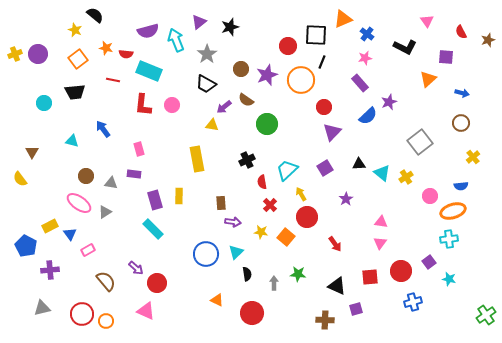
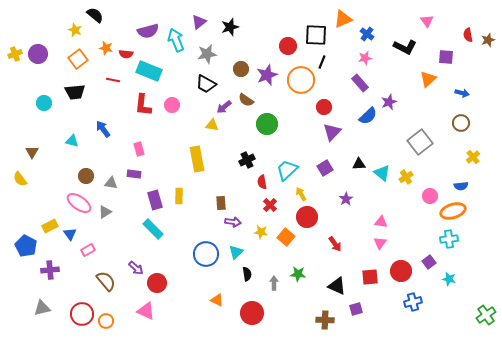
red semicircle at (461, 32): moved 7 px right, 3 px down; rotated 16 degrees clockwise
gray star at (207, 54): rotated 24 degrees clockwise
